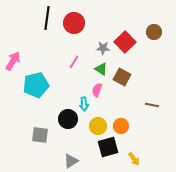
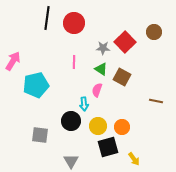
pink line: rotated 32 degrees counterclockwise
brown line: moved 4 px right, 4 px up
black circle: moved 3 px right, 2 px down
orange circle: moved 1 px right, 1 px down
gray triangle: rotated 28 degrees counterclockwise
